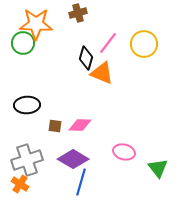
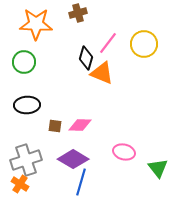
green circle: moved 1 px right, 19 px down
gray cross: moved 1 px left
